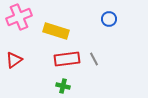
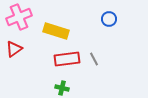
red triangle: moved 11 px up
green cross: moved 1 px left, 2 px down
